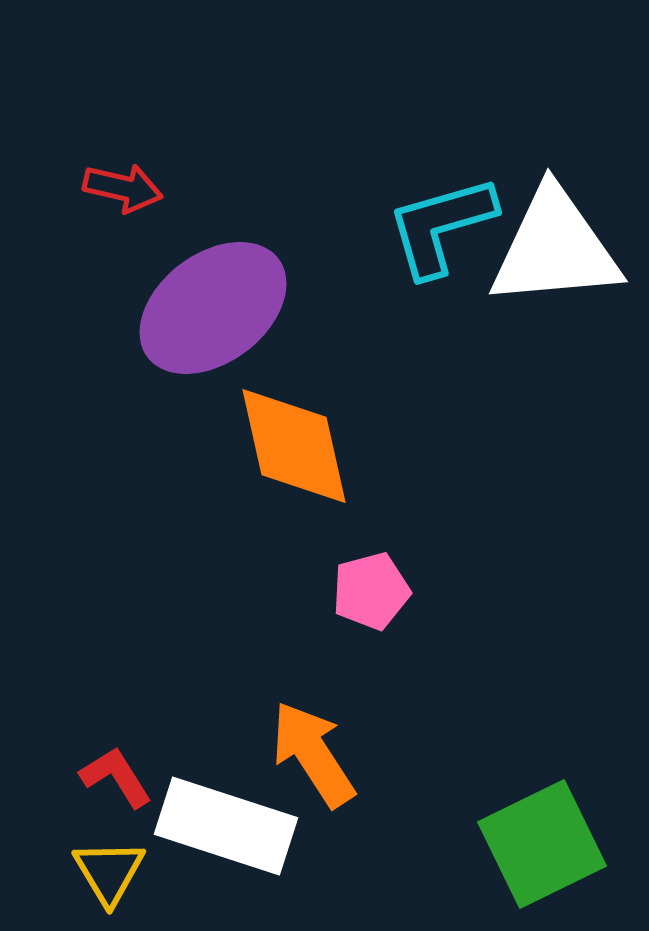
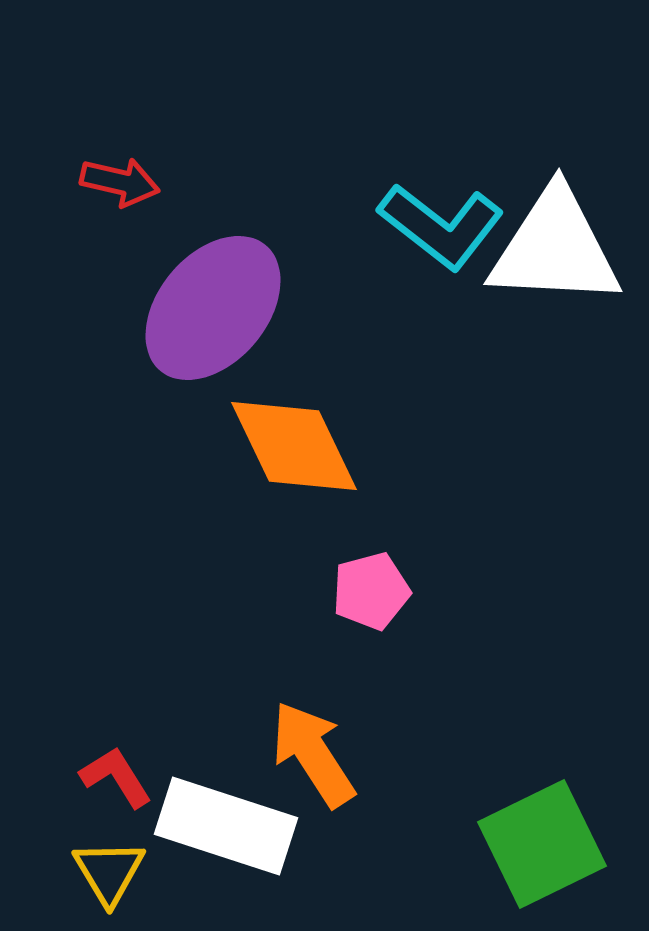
red arrow: moved 3 px left, 6 px up
cyan L-shape: rotated 126 degrees counterclockwise
white triangle: rotated 8 degrees clockwise
purple ellipse: rotated 13 degrees counterclockwise
orange diamond: rotated 13 degrees counterclockwise
